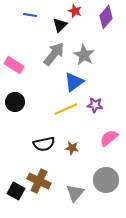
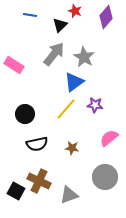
gray star: moved 2 px down
black circle: moved 10 px right, 12 px down
yellow line: rotated 25 degrees counterclockwise
black semicircle: moved 7 px left
gray circle: moved 1 px left, 3 px up
gray triangle: moved 6 px left, 2 px down; rotated 30 degrees clockwise
